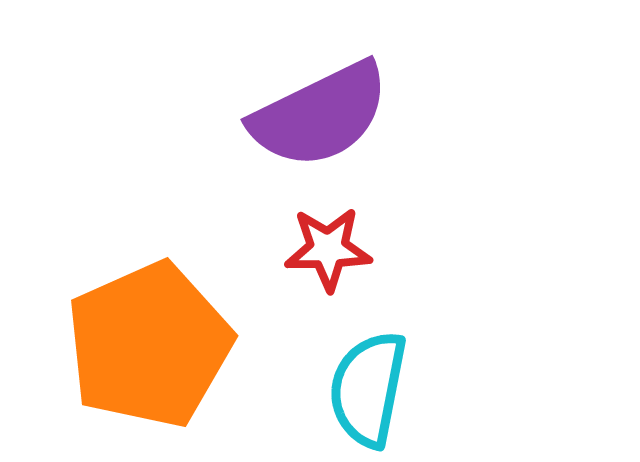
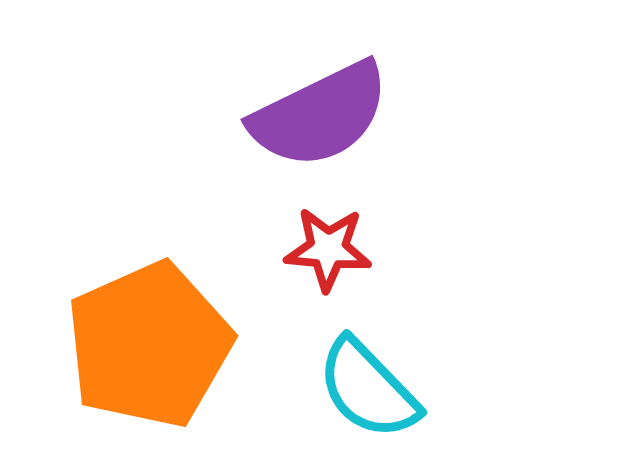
red star: rotated 6 degrees clockwise
cyan semicircle: rotated 55 degrees counterclockwise
